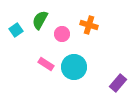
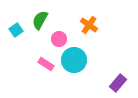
orange cross: rotated 18 degrees clockwise
pink circle: moved 3 px left, 5 px down
cyan circle: moved 7 px up
